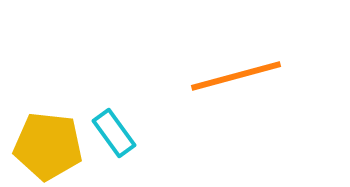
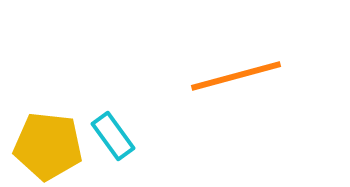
cyan rectangle: moved 1 px left, 3 px down
